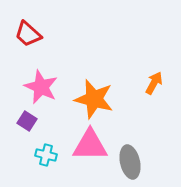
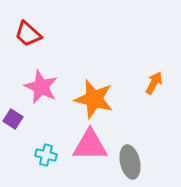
purple square: moved 14 px left, 2 px up
